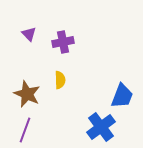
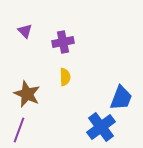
purple triangle: moved 4 px left, 3 px up
yellow semicircle: moved 5 px right, 3 px up
blue trapezoid: moved 1 px left, 2 px down
purple line: moved 6 px left
